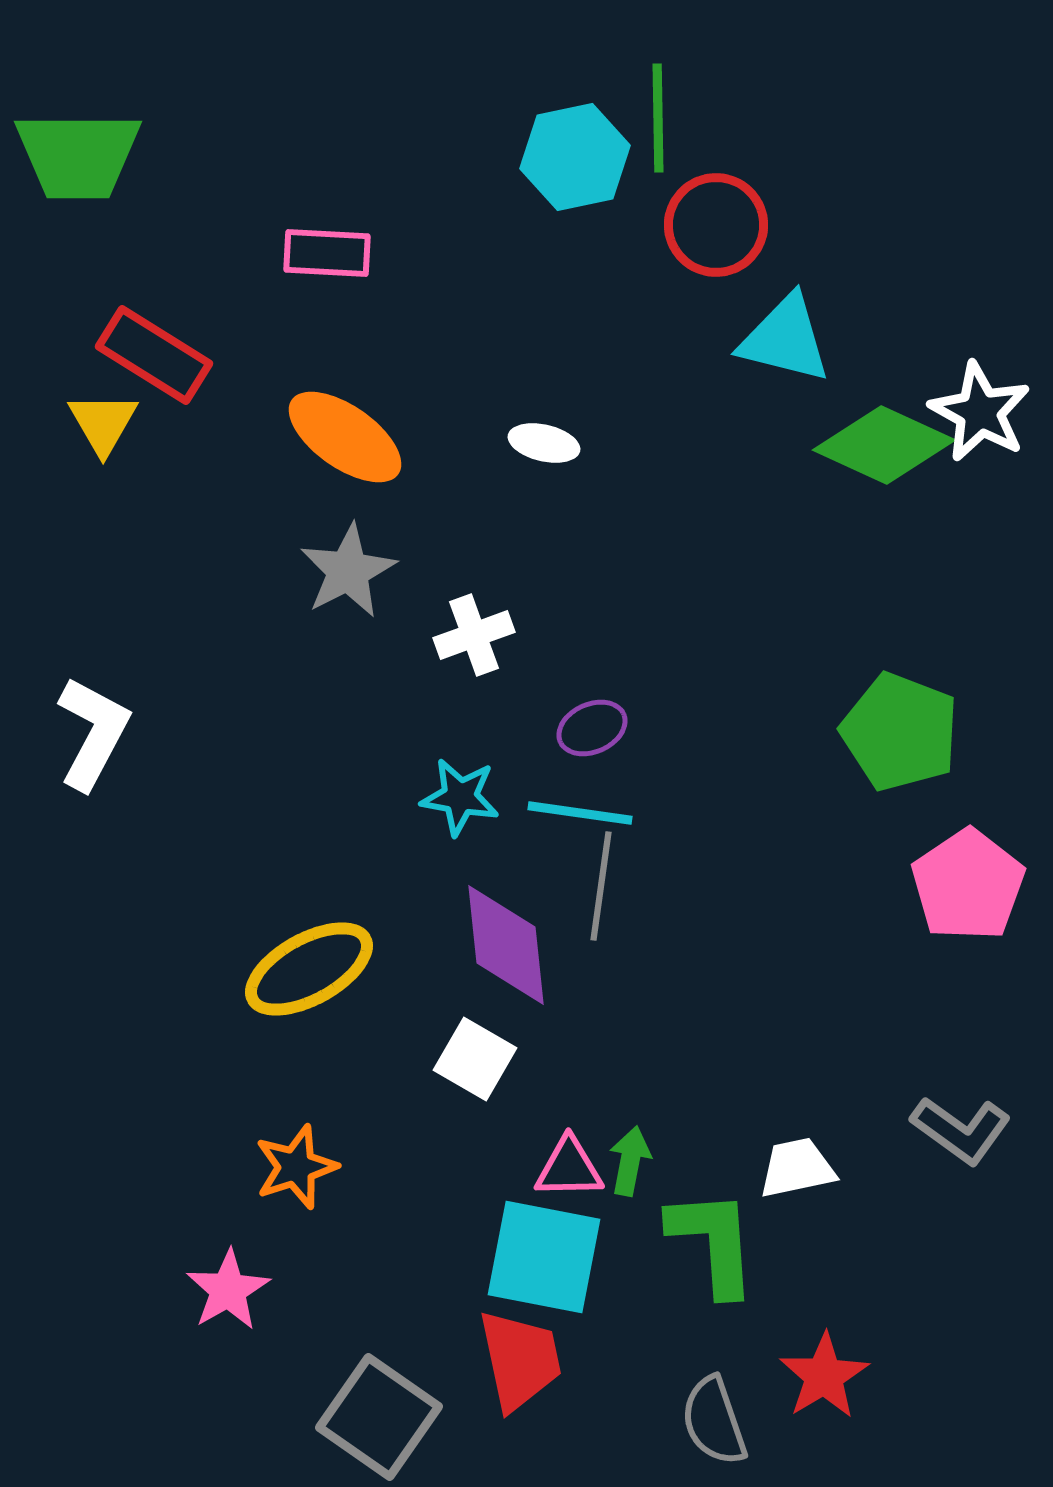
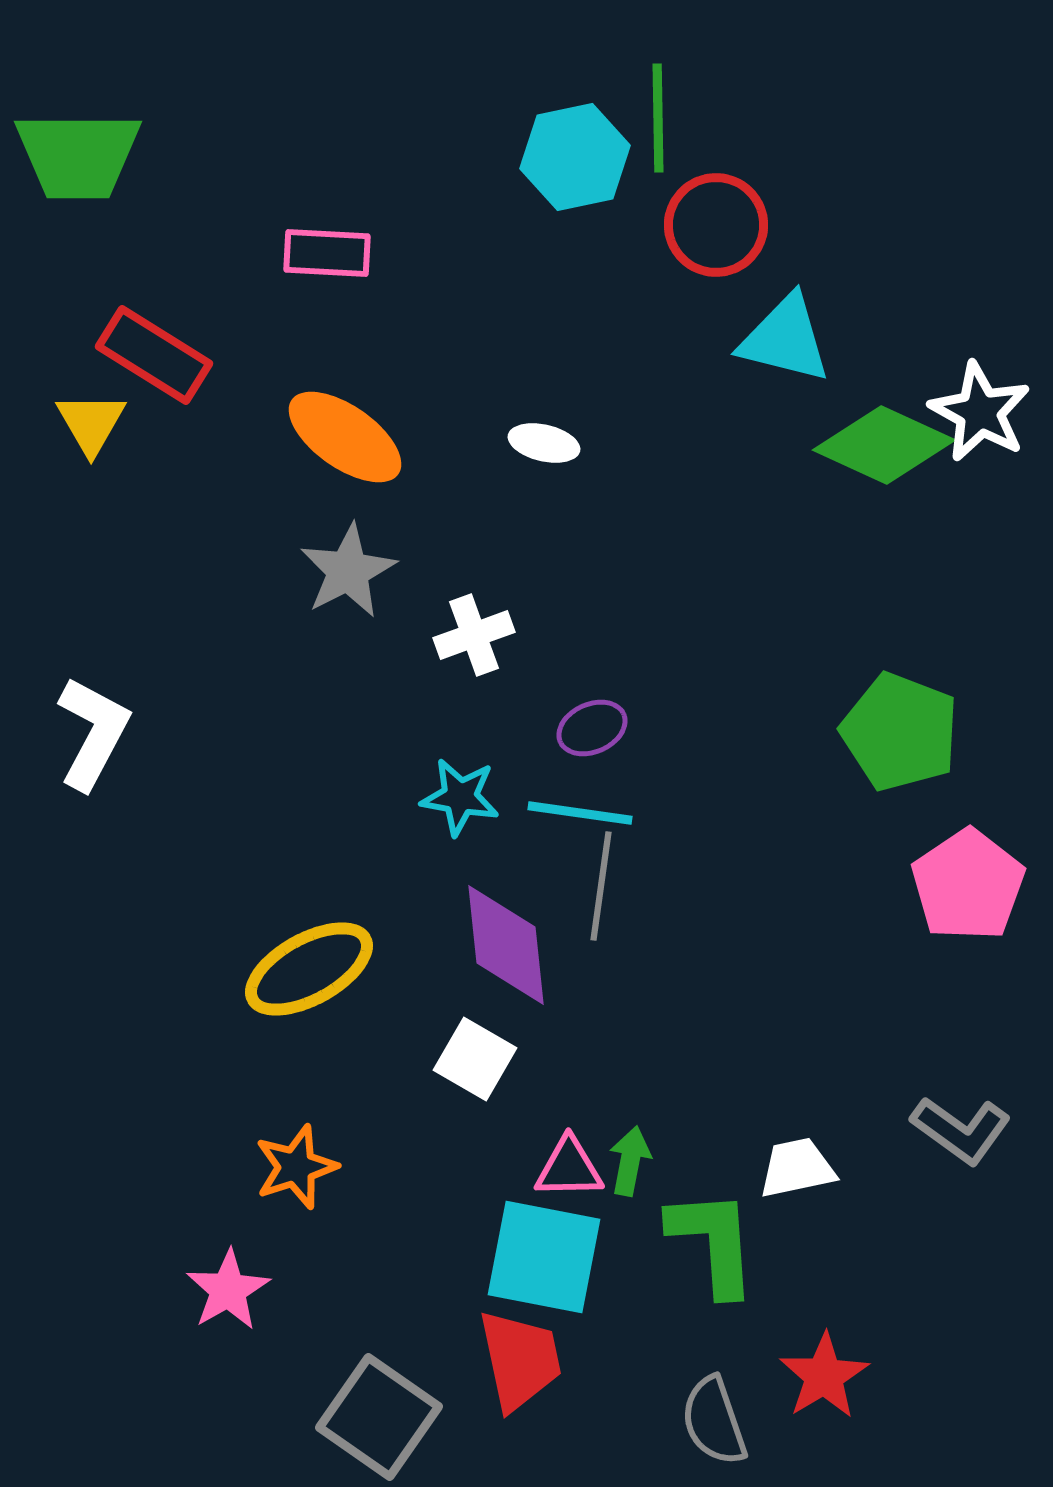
yellow triangle: moved 12 px left
